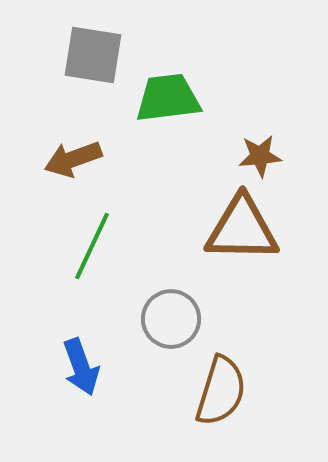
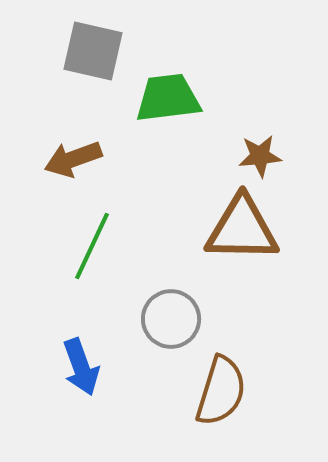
gray square: moved 4 px up; rotated 4 degrees clockwise
